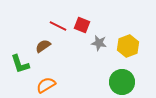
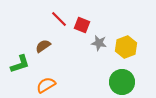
red line: moved 1 px right, 7 px up; rotated 18 degrees clockwise
yellow hexagon: moved 2 px left, 1 px down
green L-shape: rotated 90 degrees counterclockwise
